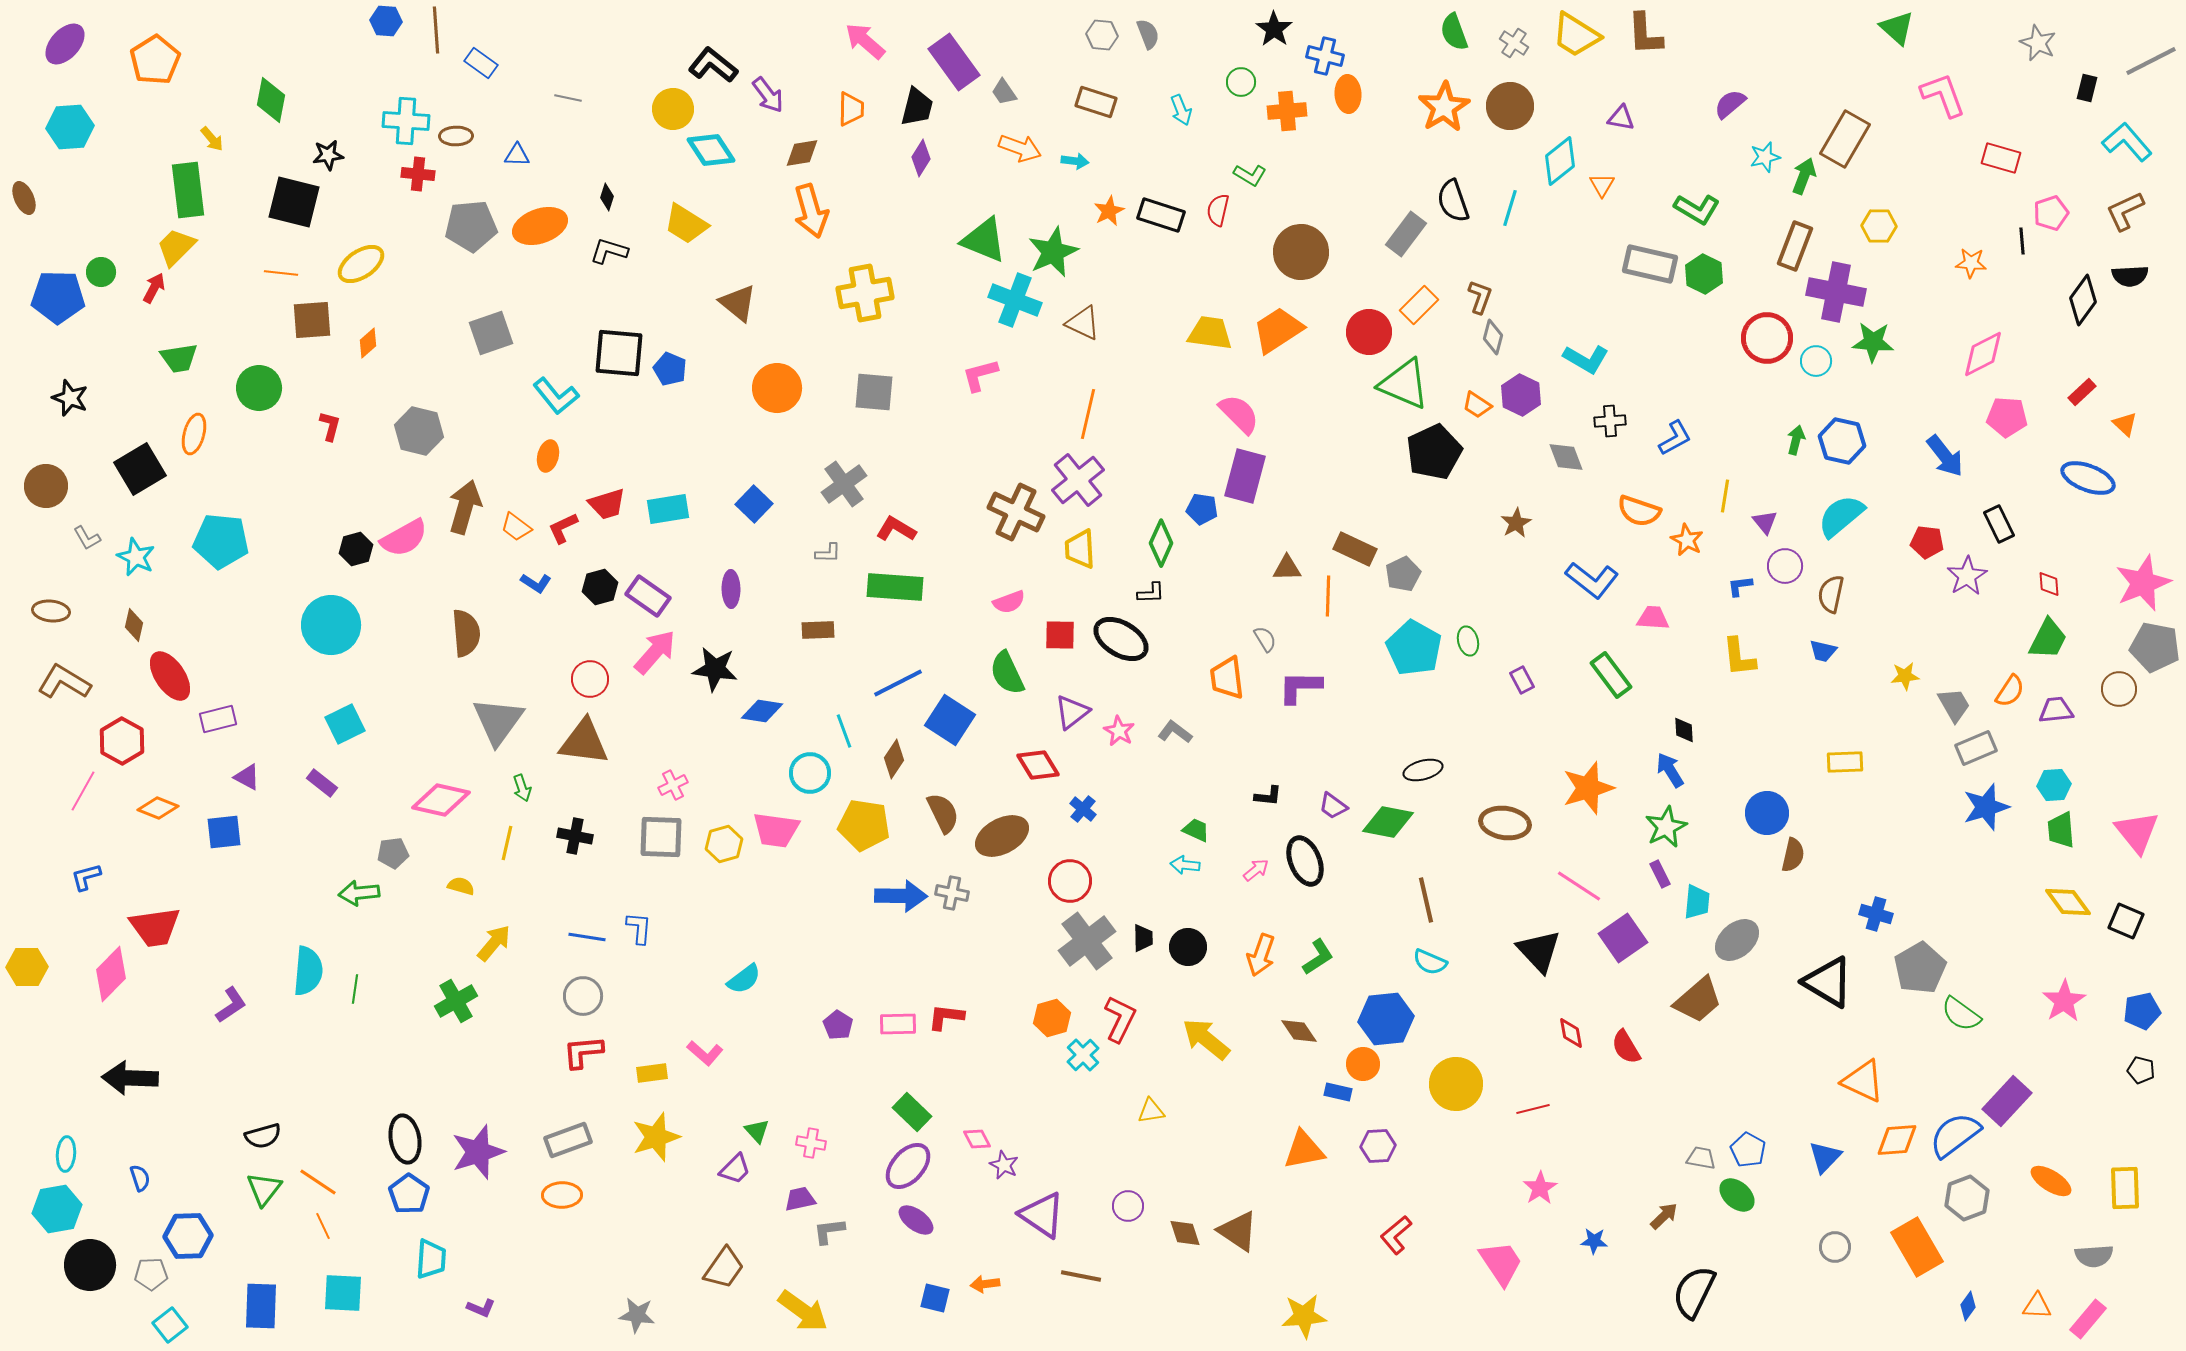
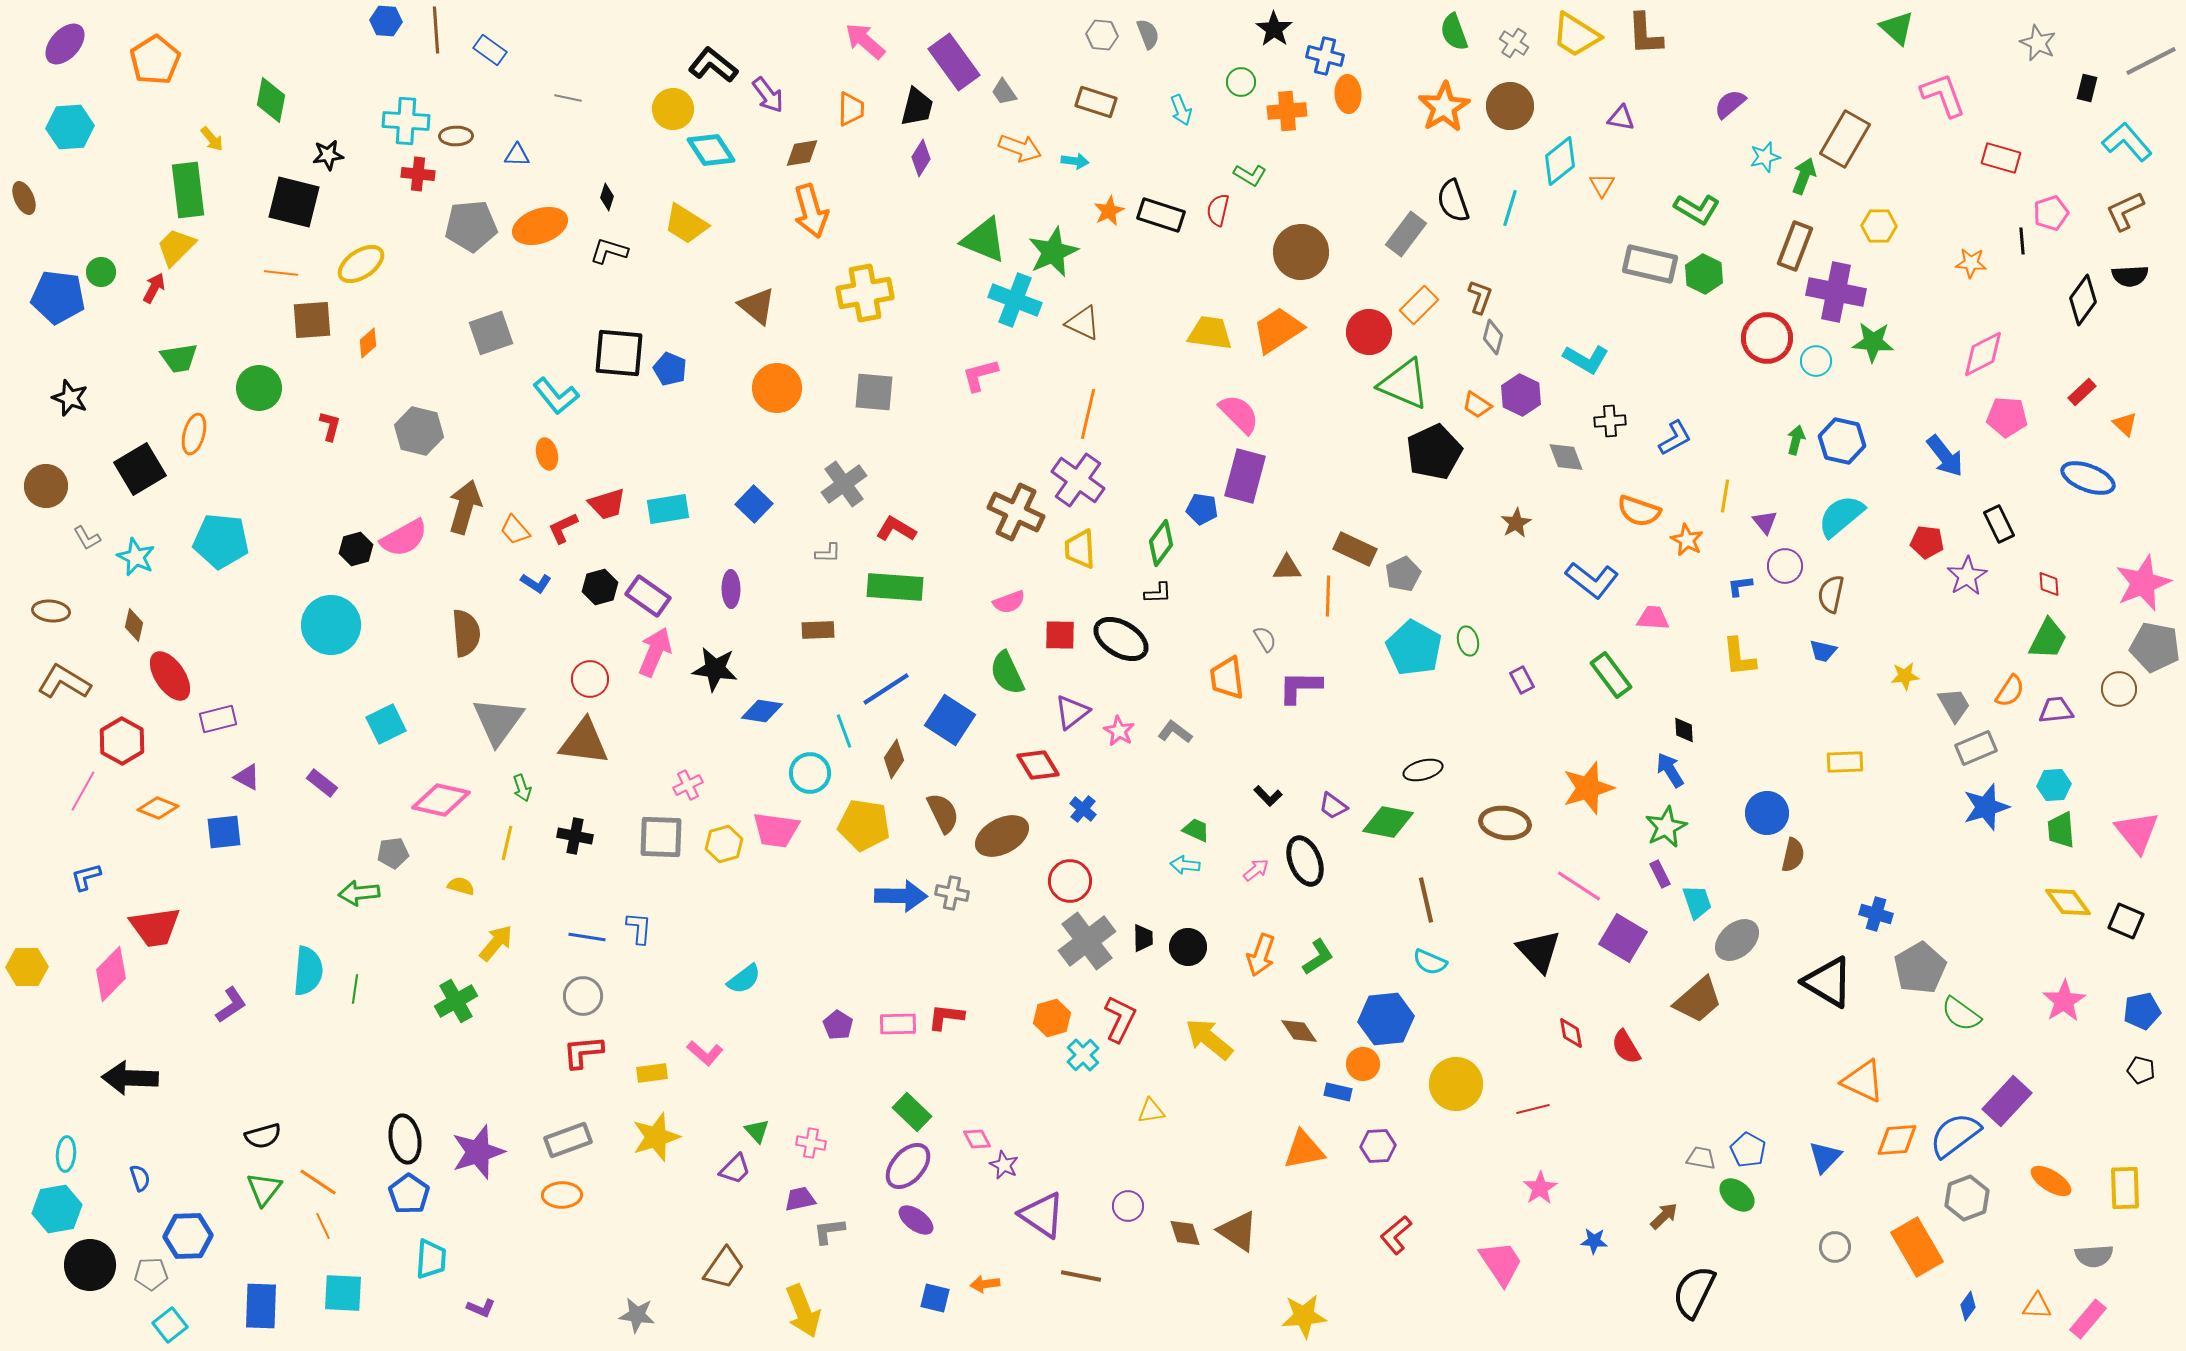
blue rectangle at (481, 63): moved 9 px right, 13 px up
blue pentagon at (58, 297): rotated 6 degrees clockwise
brown triangle at (738, 303): moved 19 px right, 3 px down
orange ellipse at (548, 456): moved 1 px left, 2 px up; rotated 28 degrees counterclockwise
purple cross at (1078, 480): rotated 16 degrees counterclockwise
orange trapezoid at (516, 527): moved 1 px left, 3 px down; rotated 12 degrees clockwise
green diamond at (1161, 543): rotated 12 degrees clockwise
black L-shape at (1151, 593): moved 7 px right
pink arrow at (655, 652): rotated 18 degrees counterclockwise
blue line at (898, 683): moved 12 px left, 6 px down; rotated 6 degrees counterclockwise
cyan square at (345, 724): moved 41 px right
pink cross at (673, 785): moved 15 px right
black L-shape at (1268, 796): rotated 40 degrees clockwise
cyan trapezoid at (1697, 902): rotated 24 degrees counterclockwise
purple square at (1623, 938): rotated 24 degrees counterclockwise
yellow arrow at (494, 943): moved 2 px right
yellow arrow at (1206, 1039): moved 3 px right
yellow arrow at (803, 1311): rotated 32 degrees clockwise
